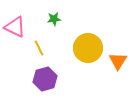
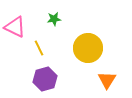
orange triangle: moved 11 px left, 19 px down
